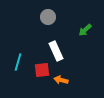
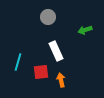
green arrow: rotated 24 degrees clockwise
red square: moved 1 px left, 2 px down
orange arrow: rotated 64 degrees clockwise
